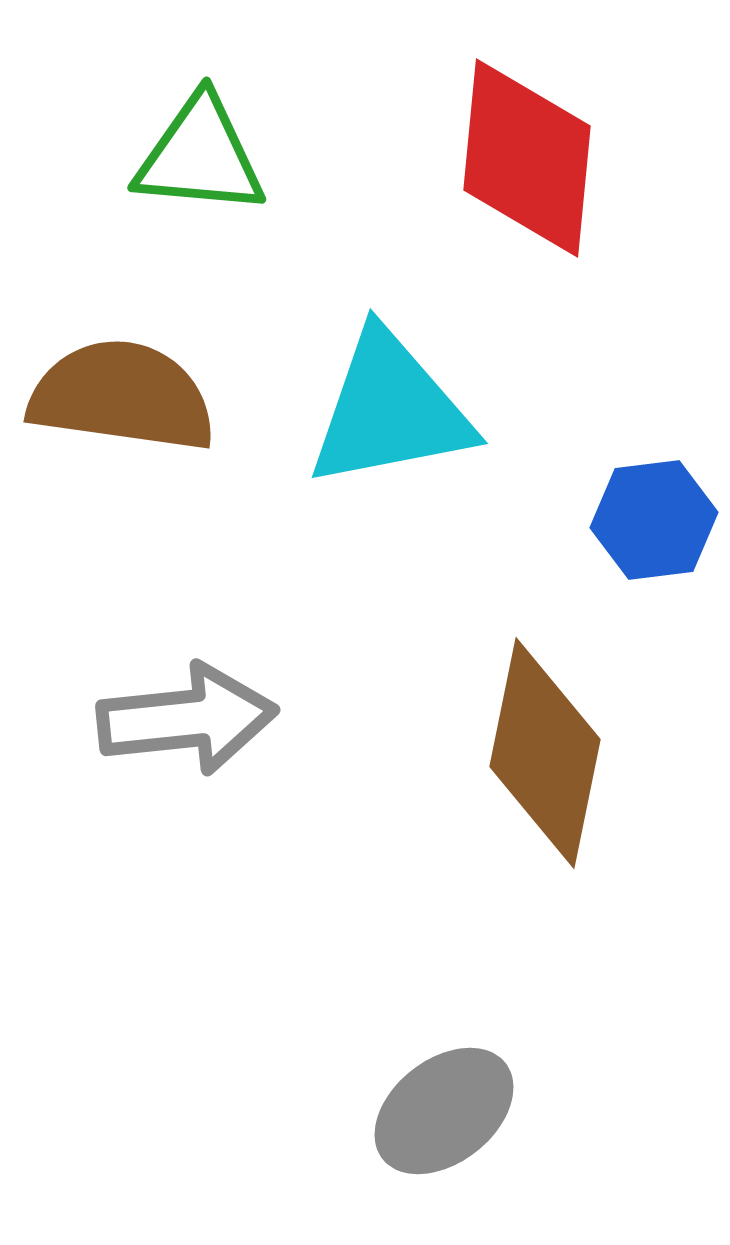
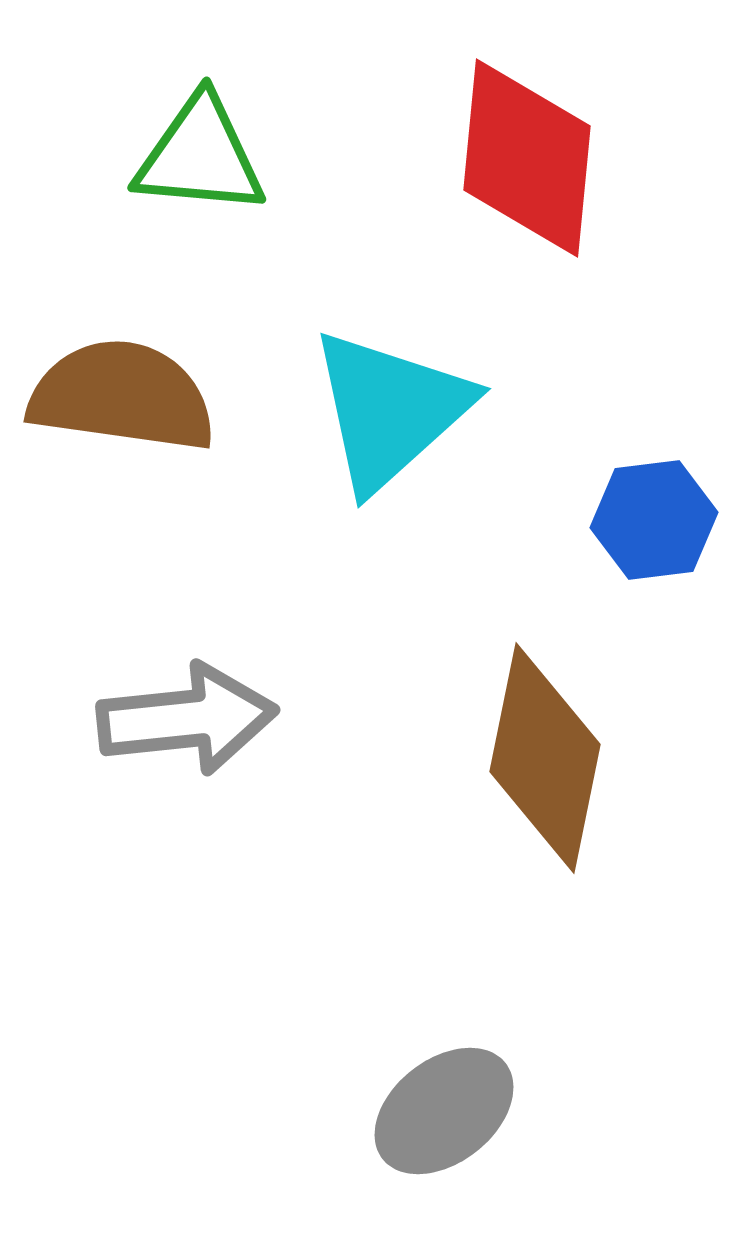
cyan triangle: rotated 31 degrees counterclockwise
brown diamond: moved 5 px down
